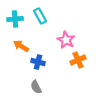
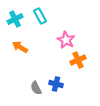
cyan cross: rotated 21 degrees counterclockwise
orange arrow: moved 1 px left, 1 px down
blue cross: moved 18 px right, 22 px down
gray semicircle: moved 1 px down
